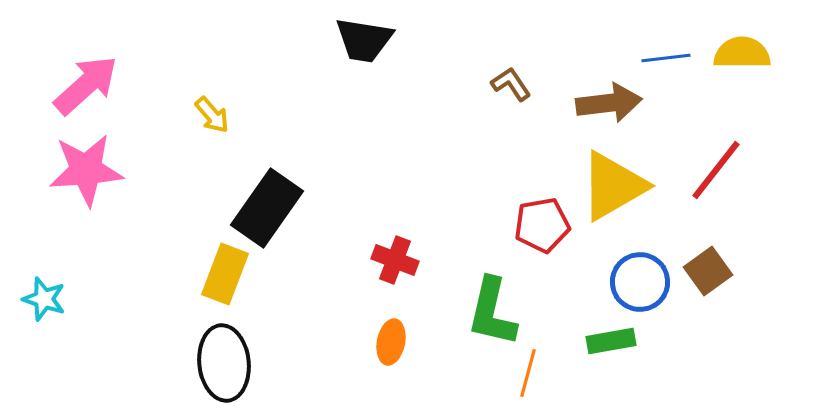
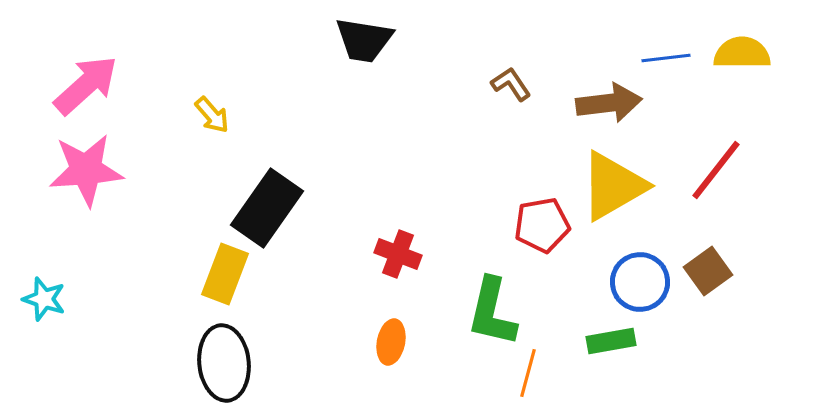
red cross: moved 3 px right, 6 px up
